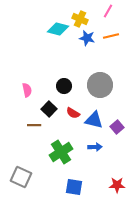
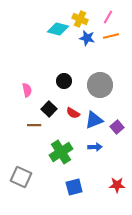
pink line: moved 6 px down
black circle: moved 5 px up
blue triangle: rotated 36 degrees counterclockwise
blue square: rotated 24 degrees counterclockwise
